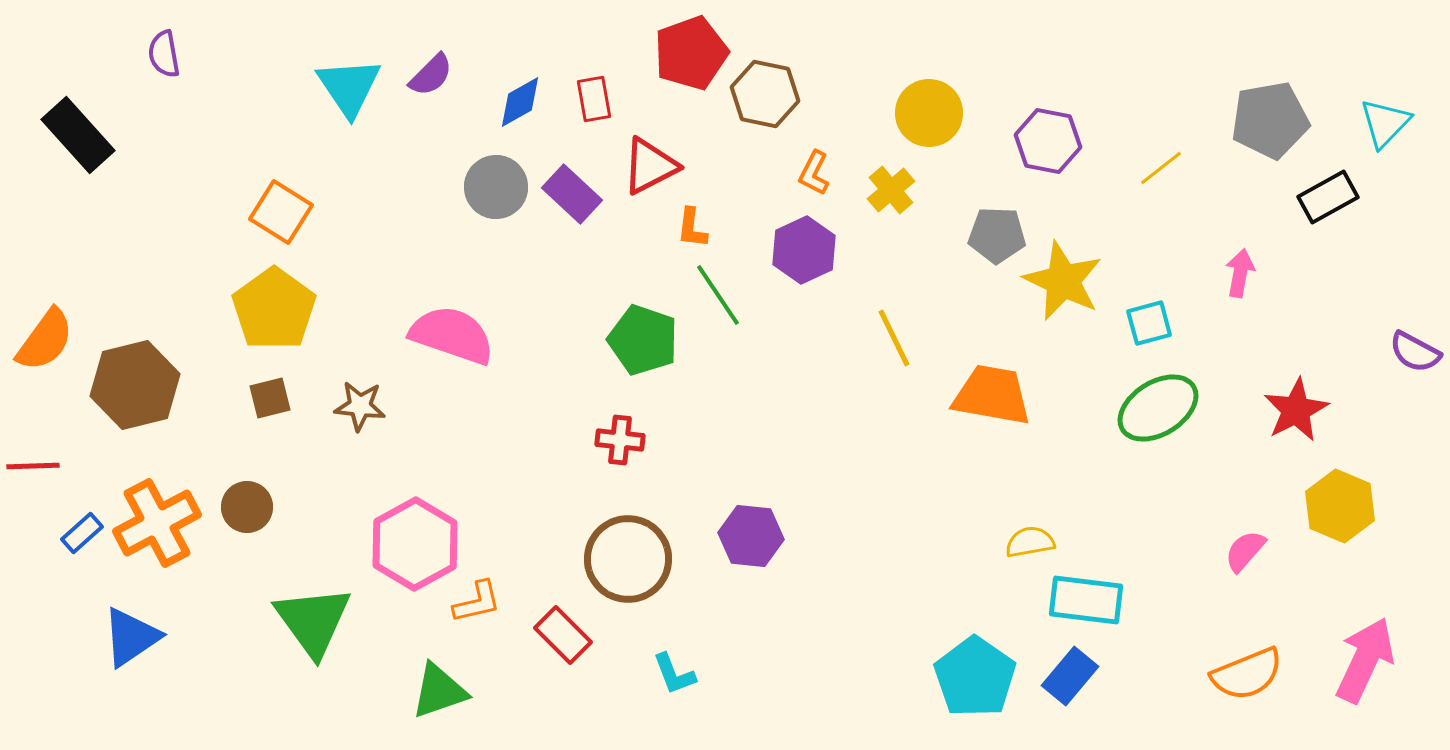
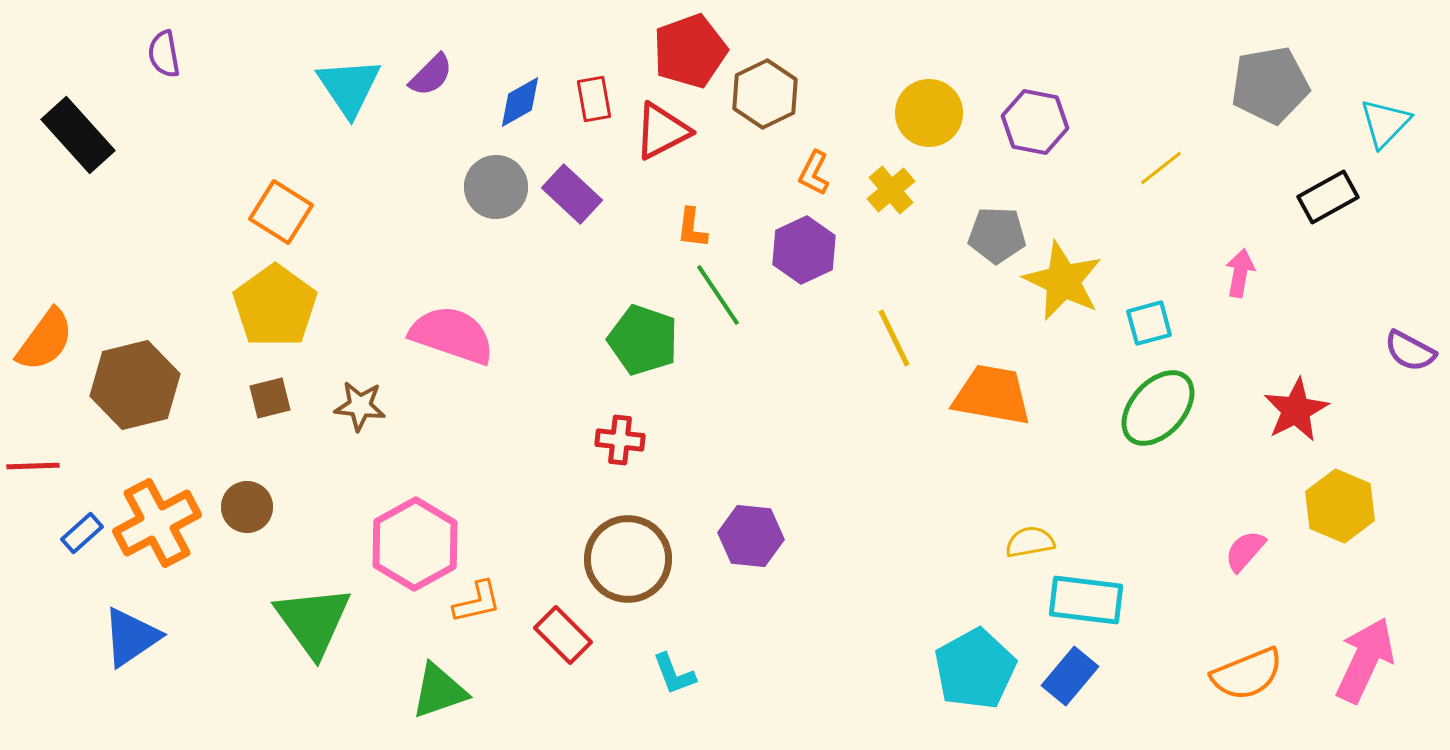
red pentagon at (691, 53): moved 1 px left, 2 px up
brown hexagon at (765, 94): rotated 22 degrees clockwise
gray pentagon at (1270, 120): moved 35 px up
purple hexagon at (1048, 141): moved 13 px left, 19 px up
red triangle at (650, 166): moved 12 px right, 35 px up
yellow pentagon at (274, 309): moved 1 px right, 3 px up
purple semicircle at (1415, 352): moved 5 px left, 1 px up
green ellipse at (1158, 408): rotated 16 degrees counterclockwise
cyan pentagon at (975, 677): moved 8 px up; rotated 8 degrees clockwise
